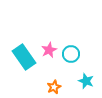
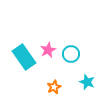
pink star: moved 1 px left
cyan star: moved 1 px right, 1 px down
